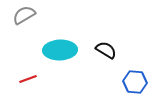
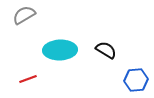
blue hexagon: moved 1 px right, 2 px up; rotated 10 degrees counterclockwise
